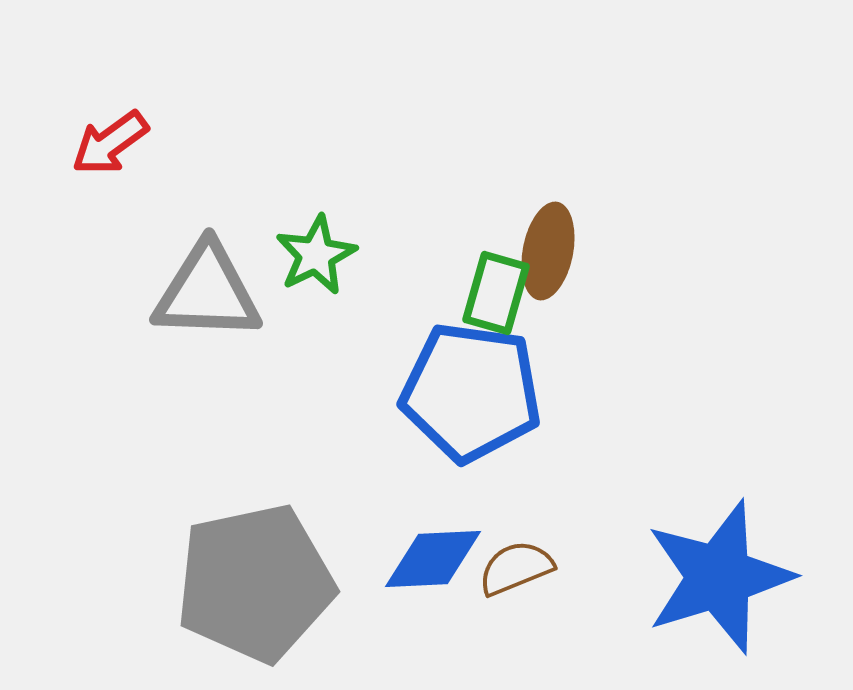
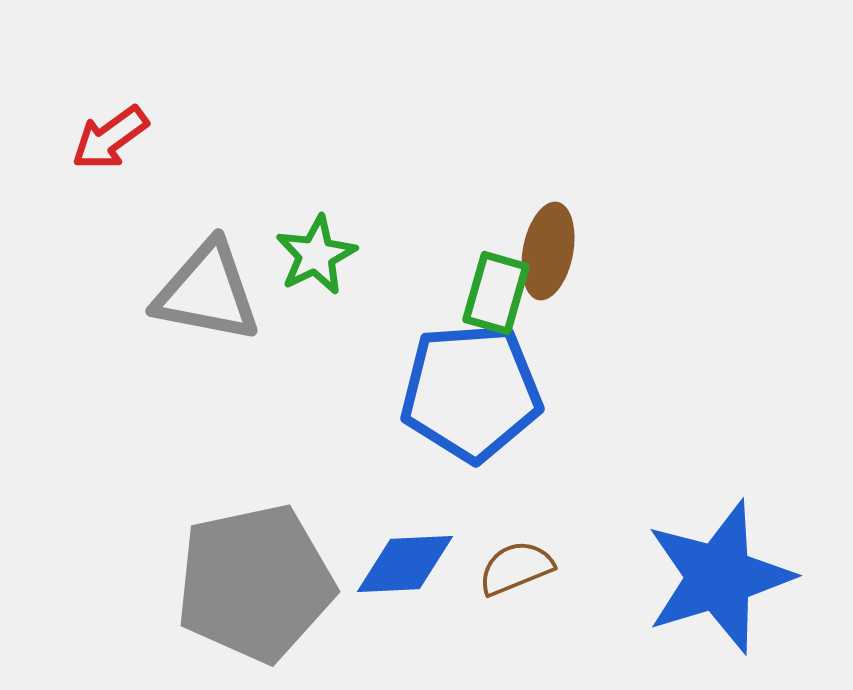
red arrow: moved 5 px up
gray triangle: rotated 9 degrees clockwise
blue pentagon: rotated 12 degrees counterclockwise
blue diamond: moved 28 px left, 5 px down
